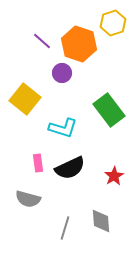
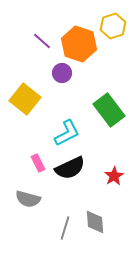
yellow hexagon: moved 3 px down
cyan L-shape: moved 4 px right, 5 px down; rotated 44 degrees counterclockwise
pink rectangle: rotated 18 degrees counterclockwise
gray diamond: moved 6 px left, 1 px down
